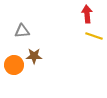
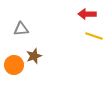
red arrow: rotated 84 degrees counterclockwise
gray triangle: moved 1 px left, 2 px up
brown star: rotated 21 degrees counterclockwise
